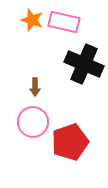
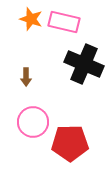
orange star: moved 1 px left, 1 px up
brown arrow: moved 9 px left, 10 px up
red pentagon: moved 1 px down; rotated 18 degrees clockwise
